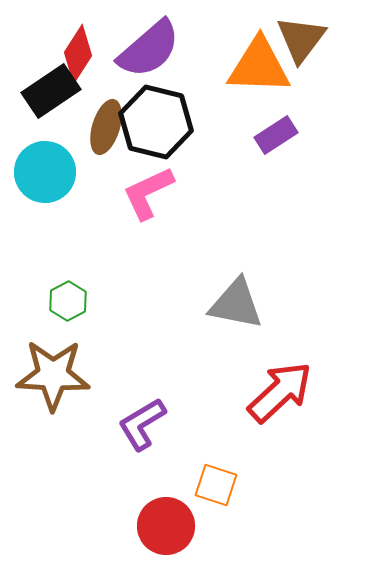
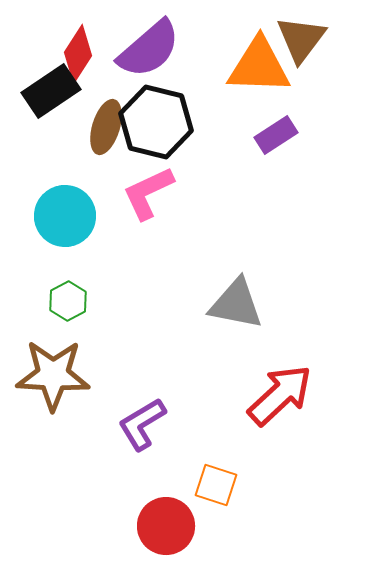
cyan circle: moved 20 px right, 44 px down
red arrow: moved 3 px down
